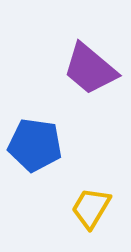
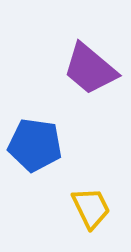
yellow trapezoid: rotated 123 degrees clockwise
